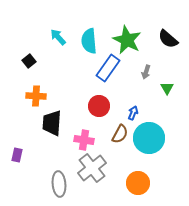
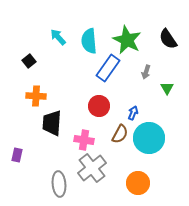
black semicircle: rotated 15 degrees clockwise
